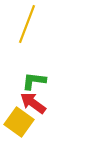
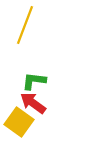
yellow line: moved 2 px left, 1 px down
